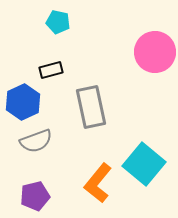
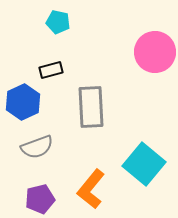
gray rectangle: rotated 9 degrees clockwise
gray semicircle: moved 1 px right, 6 px down
orange L-shape: moved 7 px left, 6 px down
purple pentagon: moved 5 px right, 3 px down
